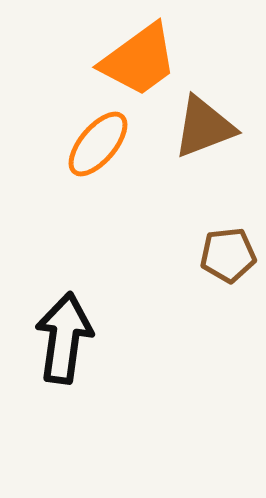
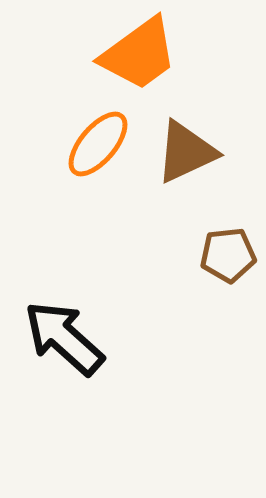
orange trapezoid: moved 6 px up
brown triangle: moved 18 px left, 25 px down; rotated 4 degrees counterclockwise
black arrow: rotated 56 degrees counterclockwise
